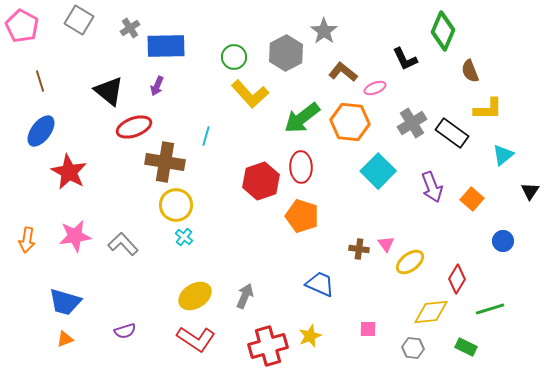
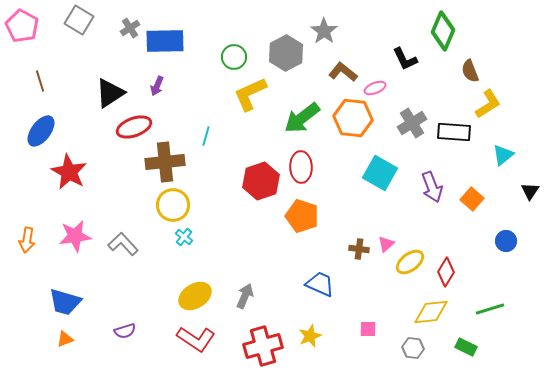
blue rectangle at (166, 46): moved 1 px left, 5 px up
black triangle at (109, 91): moved 1 px right, 2 px down; rotated 48 degrees clockwise
yellow L-shape at (250, 94): rotated 108 degrees clockwise
yellow L-shape at (488, 109): moved 5 px up; rotated 32 degrees counterclockwise
orange hexagon at (350, 122): moved 3 px right, 4 px up
black rectangle at (452, 133): moved 2 px right, 1 px up; rotated 32 degrees counterclockwise
brown cross at (165, 162): rotated 15 degrees counterclockwise
cyan square at (378, 171): moved 2 px right, 2 px down; rotated 16 degrees counterclockwise
yellow circle at (176, 205): moved 3 px left
blue circle at (503, 241): moved 3 px right
pink triangle at (386, 244): rotated 24 degrees clockwise
red diamond at (457, 279): moved 11 px left, 7 px up
red cross at (268, 346): moved 5 px left
